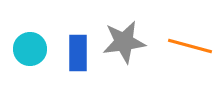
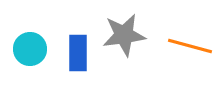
gray star: moved 7 px up
